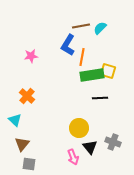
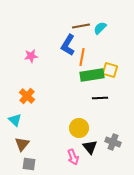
yellow square: moved 2 px right, 1 px up
